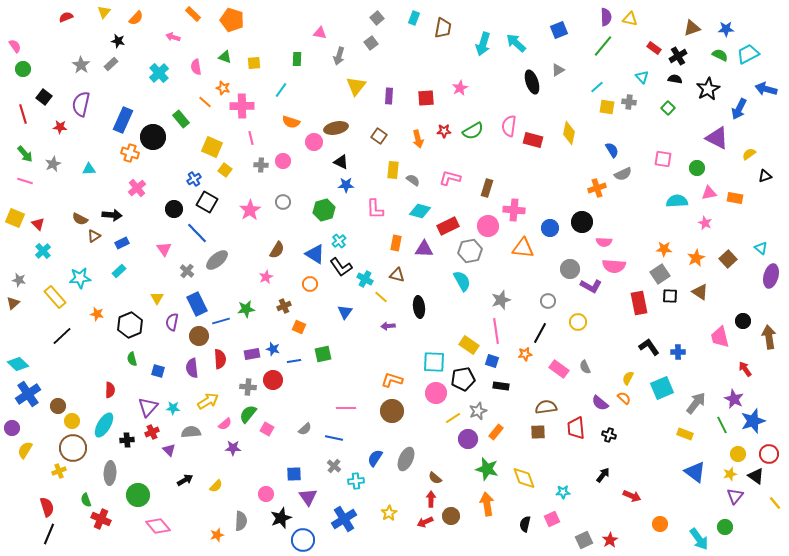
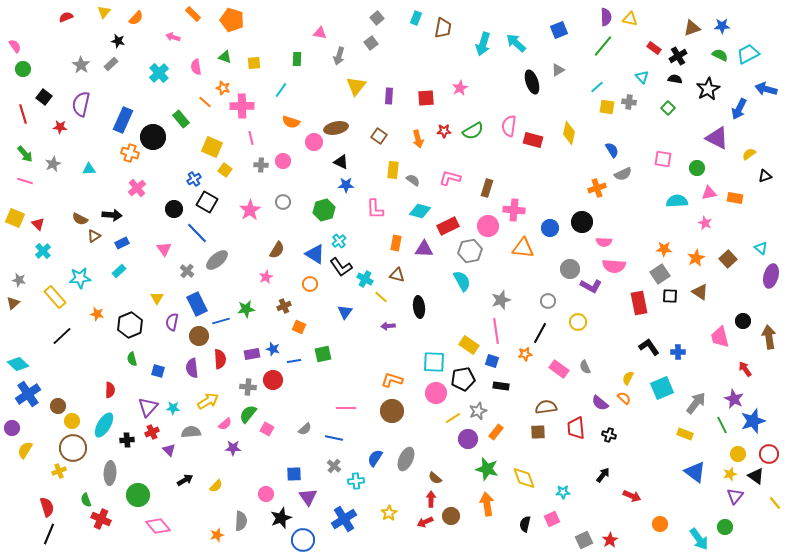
cyan rectangle at (414, 18): moved 2 px right
blue star at (726, 29): moved 4 px left, 3 px up
